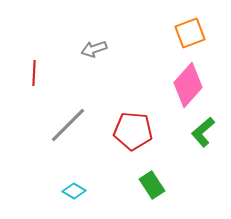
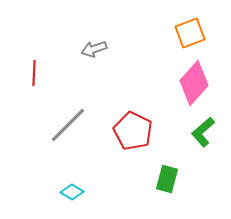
pink diamond: moved 6 px right, 2 px up
red pentagon: rotated 21 degrees clockwise
green rectangle: moved 15 px right, 6 px up; rotated 48 degrees clockwise
cyan diamond: moved 2 px left, 1 px down
